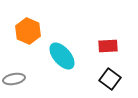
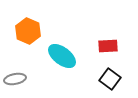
cyan ellipse: rotated 12 degrees counterclockwise
gray ellipse: moved 1 px right
